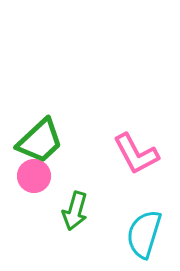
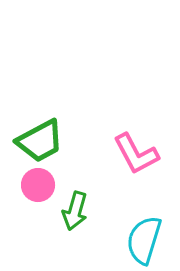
green trapezoid: rotated 15 degrees clockwise
pink circle: moved 4 px right, 9 px down
cyan semicircle: moved 6 px down
